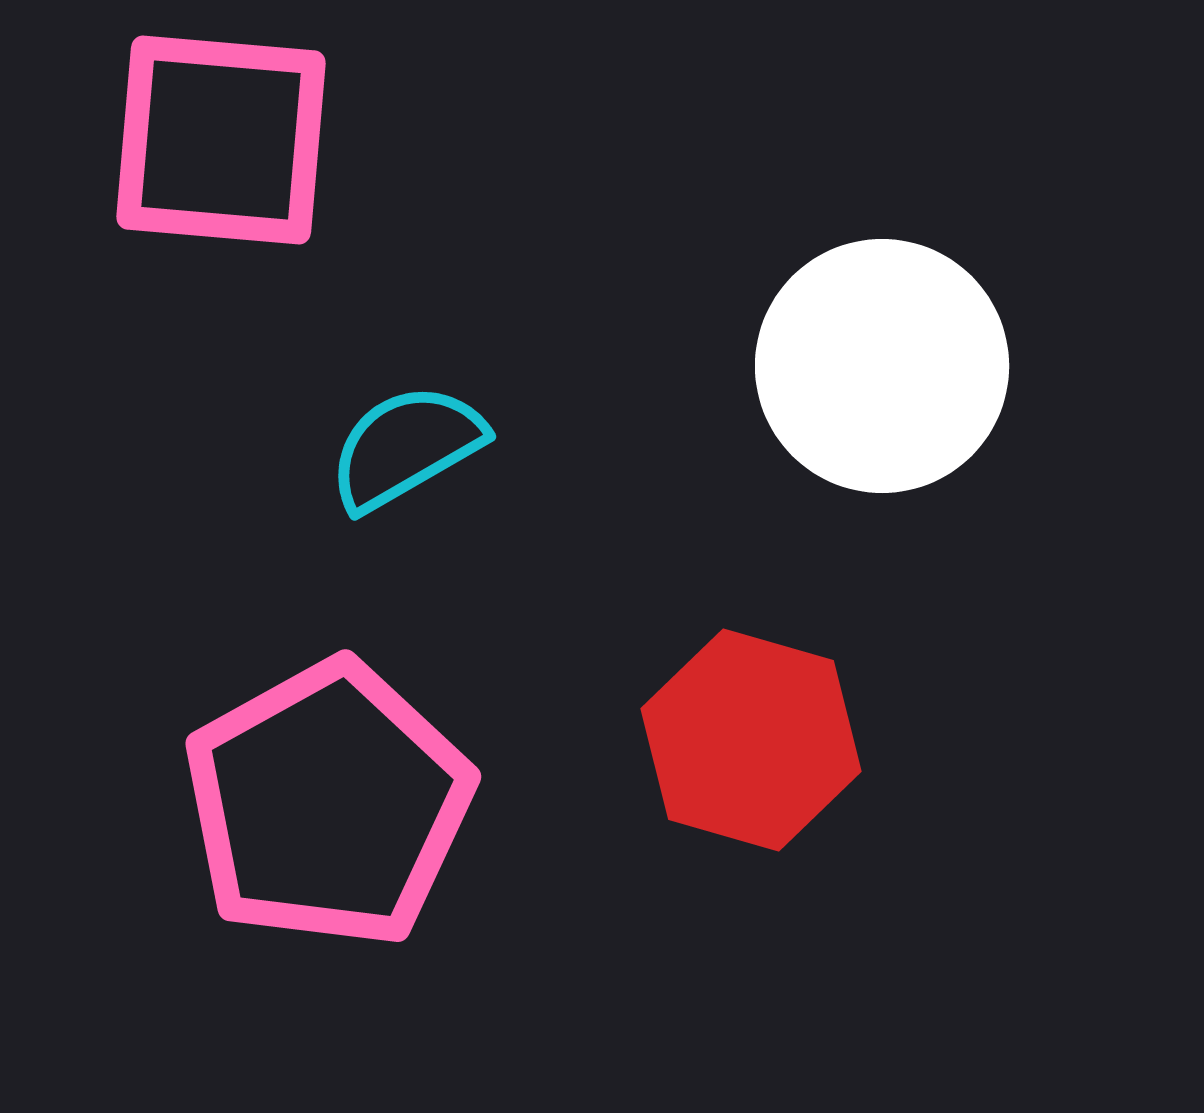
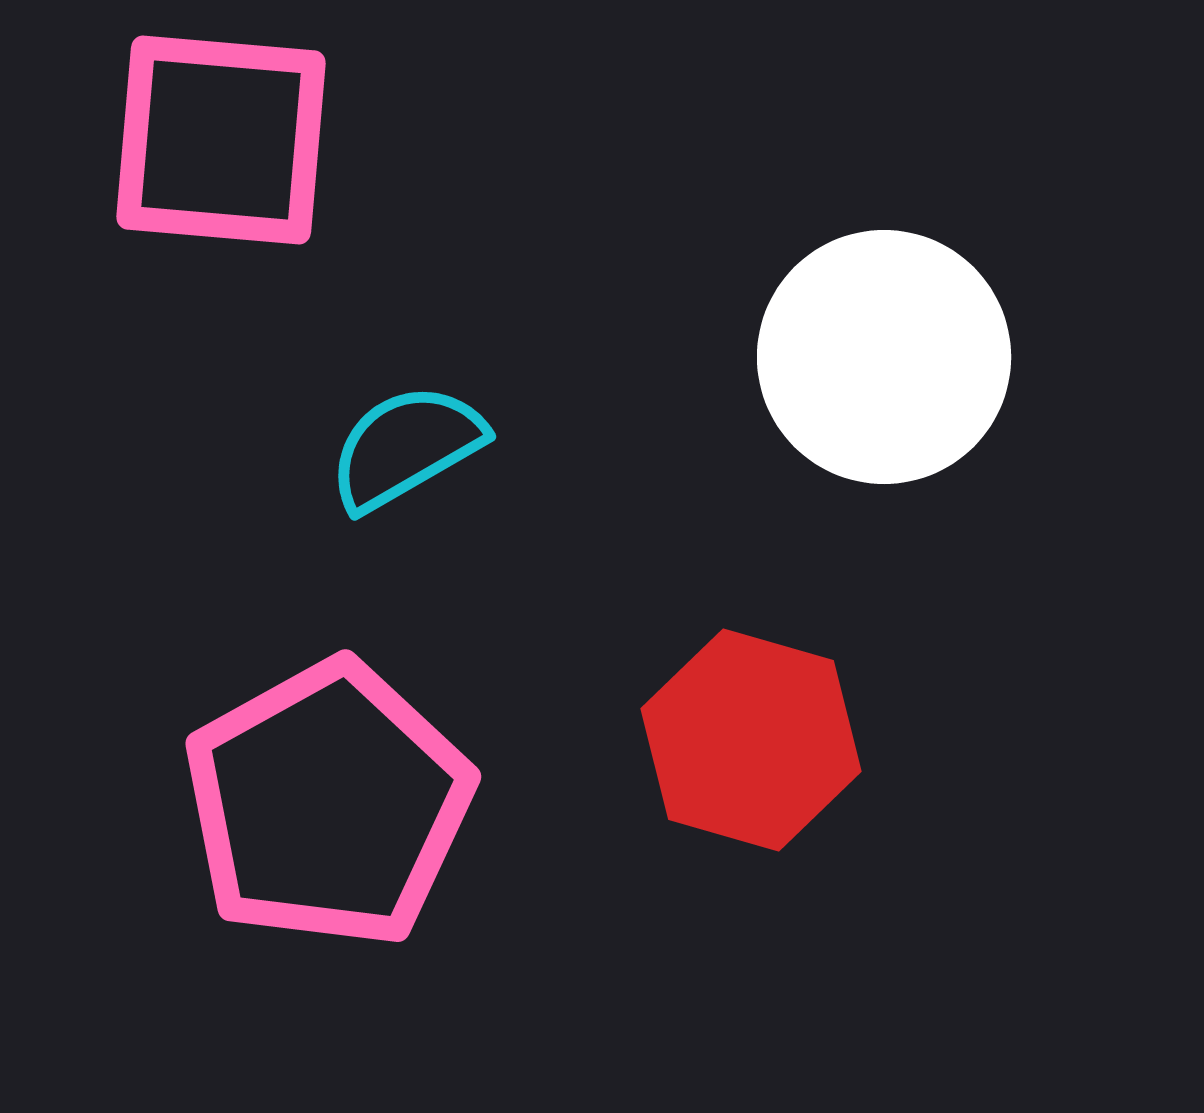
white circle: moved 2 px right, 9 px up
